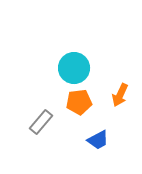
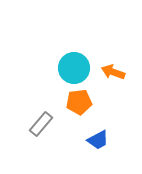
orange arrow: moved 7 px left, 23 px up; rotated 85 degrees clockwise
gray rectangle: moved 2 px down
